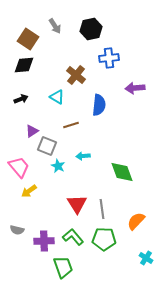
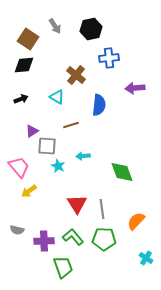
gray square: rotated 18 degrees counterclockwise
